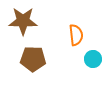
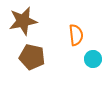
brown star: rotated 12 degrees counterclockwise
brown pentagon: moved 1 px left, 2 px up; rotated 10 degrees clockwise
